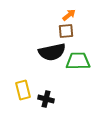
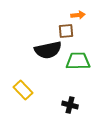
orange arrow: moved 9 px right; rotated 32 degrees clockwise
black semicircle: moved 4 px left, 2 px up
yellow rectangle: rotated 30 degrees counterclockwise
black cross: moved 24 px right, 6 px down
